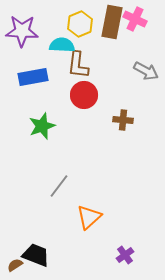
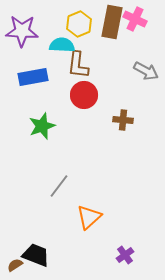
yellow hexagon: moved 1 px left
